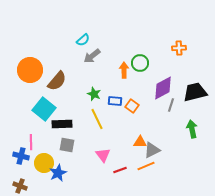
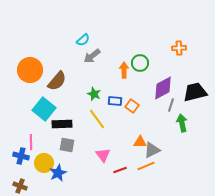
yellow line: rotated 10 degrees counterclockwise
green arrow: moved 10 px left, 6 px up
